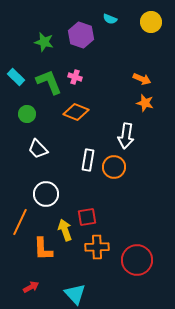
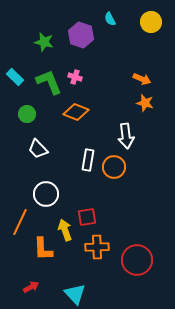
cyan semicircle: rotated 40 degrees clockwise
cyan rectangle: moved 1 px left
white arrow: rotated 15 degrees counterclockwise
